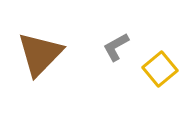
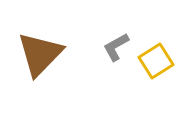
yellow square: moved 4 px left, 8 px up; rotated 8 degrees clockwise
